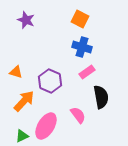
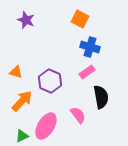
blue cross: moved 8 px right
orange arrow: moved 2 px left
